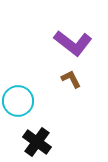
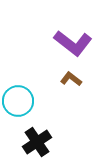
brown L-shape: rotated 25 degrees counterclockwise
black cross: rotated 20 degrees clockwise
